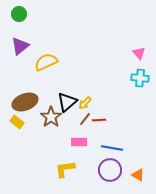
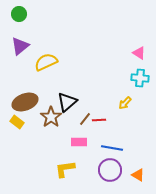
pink triangle: rotated 16 degrees counterclockwise
yellow arrow: moved 40 px right
